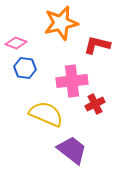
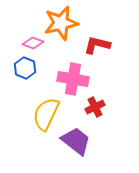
pink diamond: moved 17 px right
blue hexagon: rotated 15 degrees clockwise
pink cross: moved 1 px right, 2 px up; rotated 16 degrees clockwise
red cross: moved 3 px down
yellow semicircle: rotated 88 degrees counterclockwise
purple trapezoid: moved 4 px right, 9 px up
